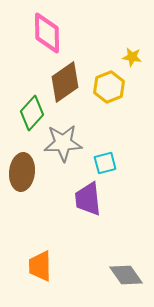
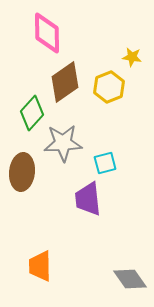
gray diamond: moved 4 px right, 4 px down
